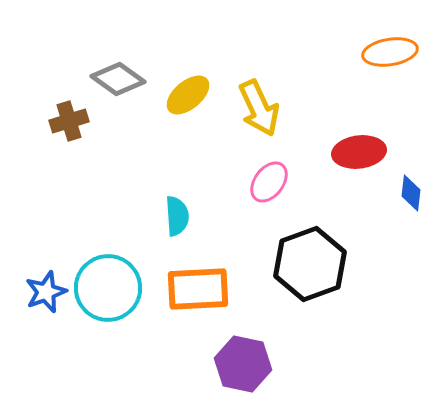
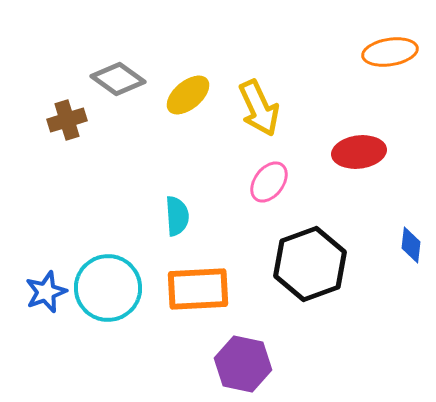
brown cross: moved 2 px left, 1 px up
blue diamond: moved 52 px down
